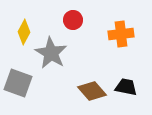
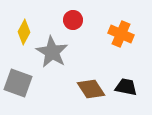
orange cross: rotated 30 degrees clockwise
gray star: moved 1 px right, 1 px up
brown diamond: moved 1 px left, 2 px up; rotated 8 degrees clockwise
